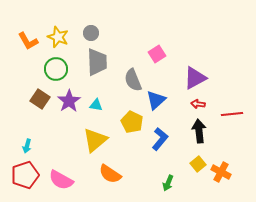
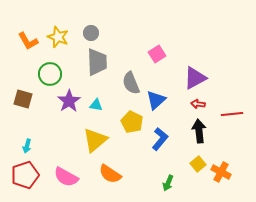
green circle: moved 6 px left, 5 px down
gray semicircle: moved 2 px left, 3 px down
brown square: moved 17 px left; rotated 18 degrees counterclockwise
pink semicircle: moved 5 px right, 3 px up
